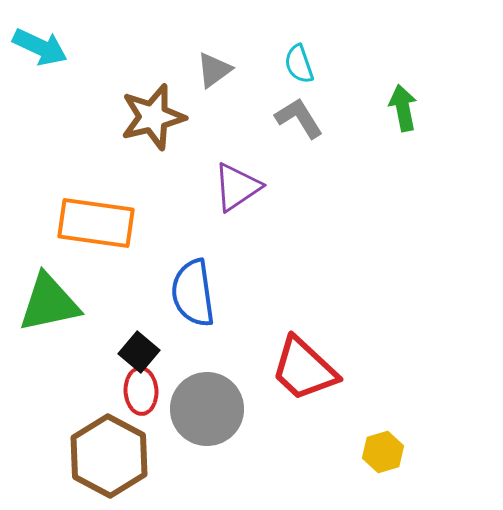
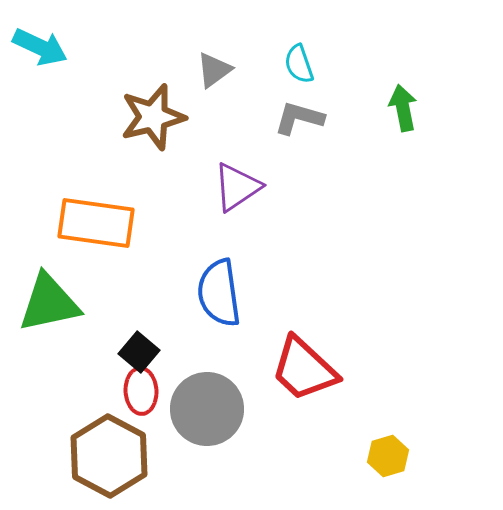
gray L-shape: rotated 42 degrees counterclockwise
blue semicircle: moved 26 px right
yellow hexagon: moved 5 px right, 4 px down
